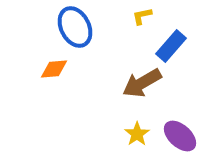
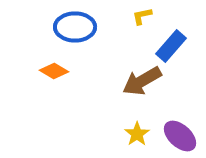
blue ellipse: rotated 63 degrees counterclockwise
orange diamond: moved 2 px down; rotated 36 degrees clockwise
brown arrow: moved 2 px up
